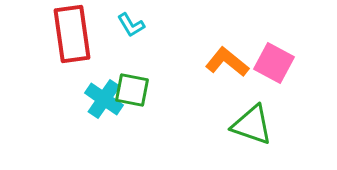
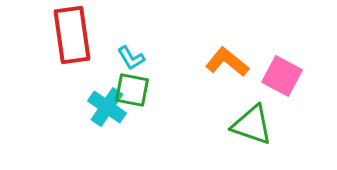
cyan L-shape: moved 33 px down
red rectangle: moved 1 px down
pink square: moved 8 px right, 13 px down
cyan cross: moved 3 px right, 8 px down
